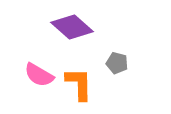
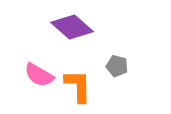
gray pentagon: moved 3 px down
orange L-shape: moved 1 px left, 2 px down
